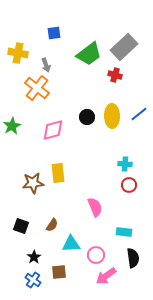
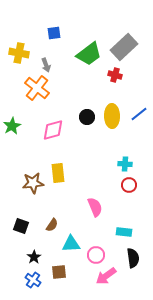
yellow cross: moved 1 px right
